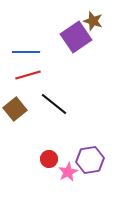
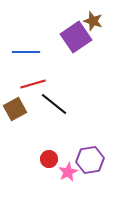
red line: moved 5 px right, 9 px down
brown square: rotated 10 degrees clockwise
